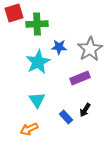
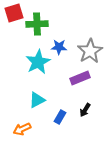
gray star: moved 2 px down
cyan triangle: rotated 36 degrees clockwise
blue rectangle: moved 6 px left; rotated 72 degrees clockwise
orange arrow: moved 7 px left
